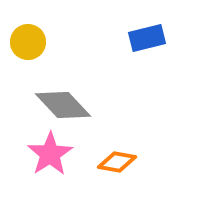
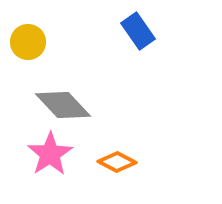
blue rectangle: moved 9 px left, 7 px up; rotated 69 degrees clockwise
orange diamond: rotated 18 degrees clockwise
